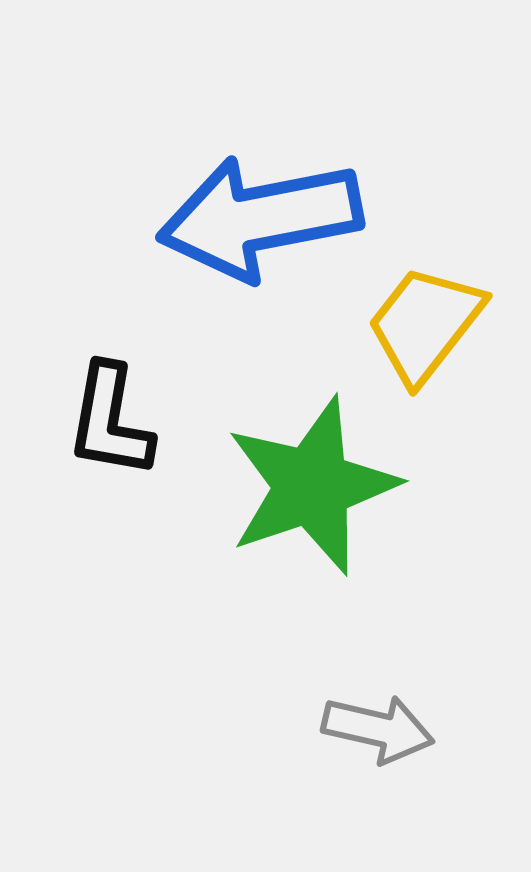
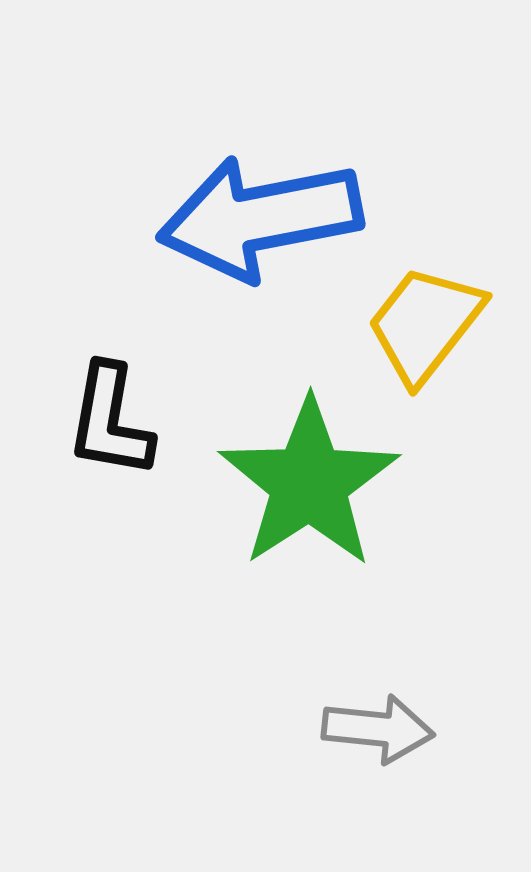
green star: moved 3 px left, 3 px up; rotated 14 degrees counterclockwise
gray arrow: rotated 7 degrees counterclockwise
